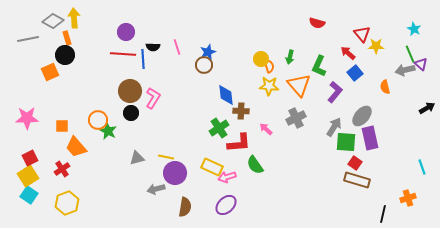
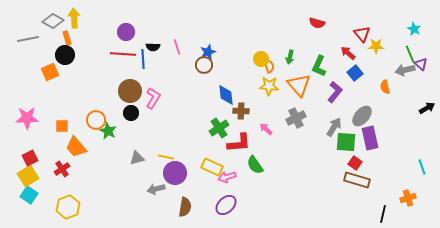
orange circle at (98, 120): moved 2 px left
yellow hexagon at (67, 203): moved 1 px right, 4 px down
